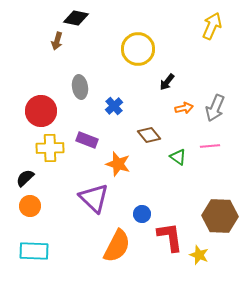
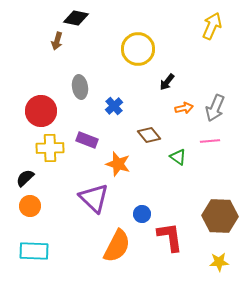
pink line: moved 5 px up
yellow star: moved 20 px right, 7 px down; rotated 24 degrees counterclockwise
